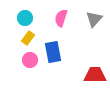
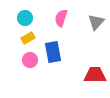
gray triangle: moved 2 px right, 3 px down
yellow rectangle: rotated 24 degrees clockwise
